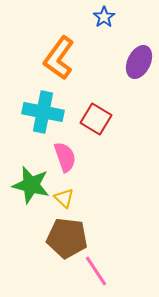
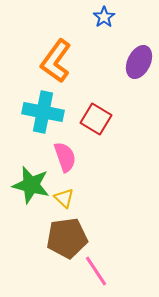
orange L-shape: moved 3 px left, 3 px down
brown pentagon: rotated 15 degrees counterclockwise
